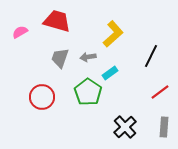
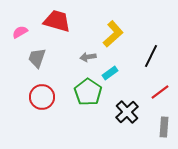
gray trapezoid: moved 23 px left
black cross: moved 2 px right, 15 px up
